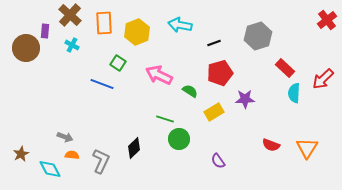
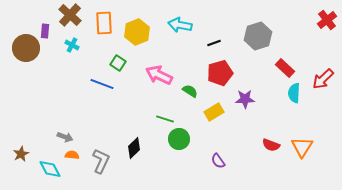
orange triangle: moved 5 px left, 1 px up
